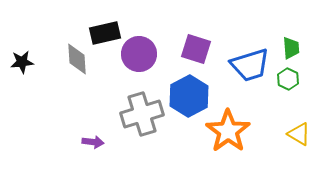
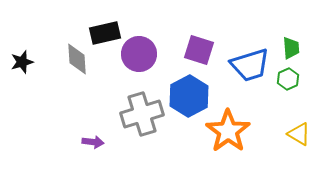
purple square: moved 3 px right, 1 px down
black star: rotated 10 degrees counterclockwise
green hexagon: rotated 10 degrees clockwise
